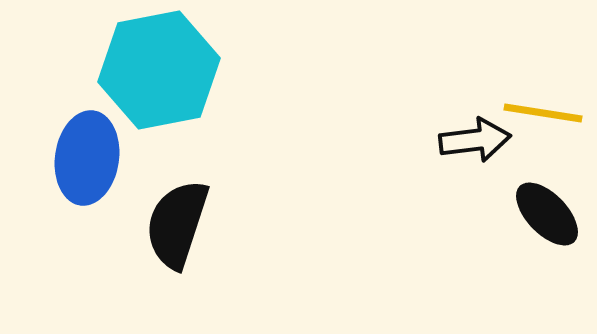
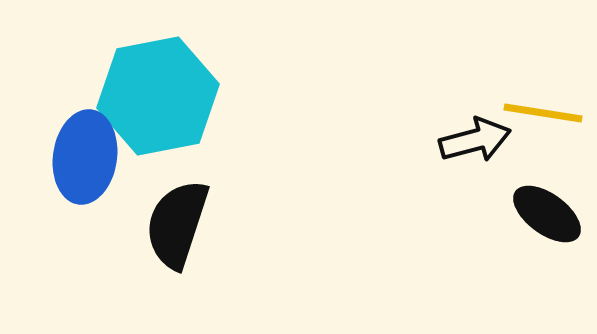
cyan hexagon: moved 1 px left, 26 px down
black arrow: rotated 8 degrees counterclockwise
blue ellipse: moved 2 px left, 1 px up
black ellipse: rotated 10 degrees counterclockwise
